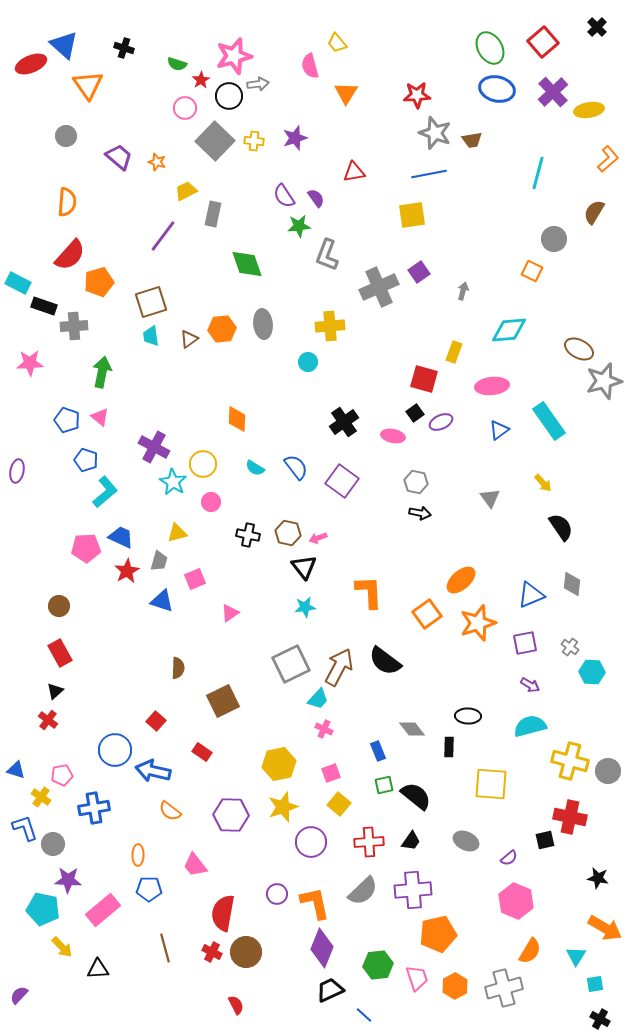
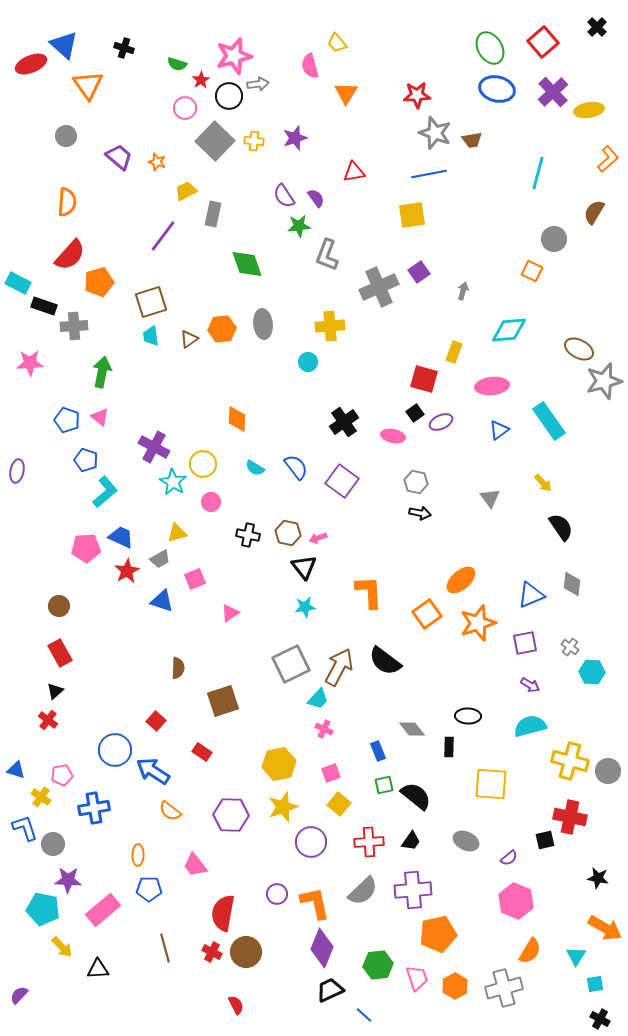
gray trapezoid at (159, 561): moved 1 px right, 2 px up; rotated 45 degrees clockwise
brown square at (223, 701): rotated 8 degrees clockwise
blue arrow at (153, 771): rotated 20 degrees clockwise
